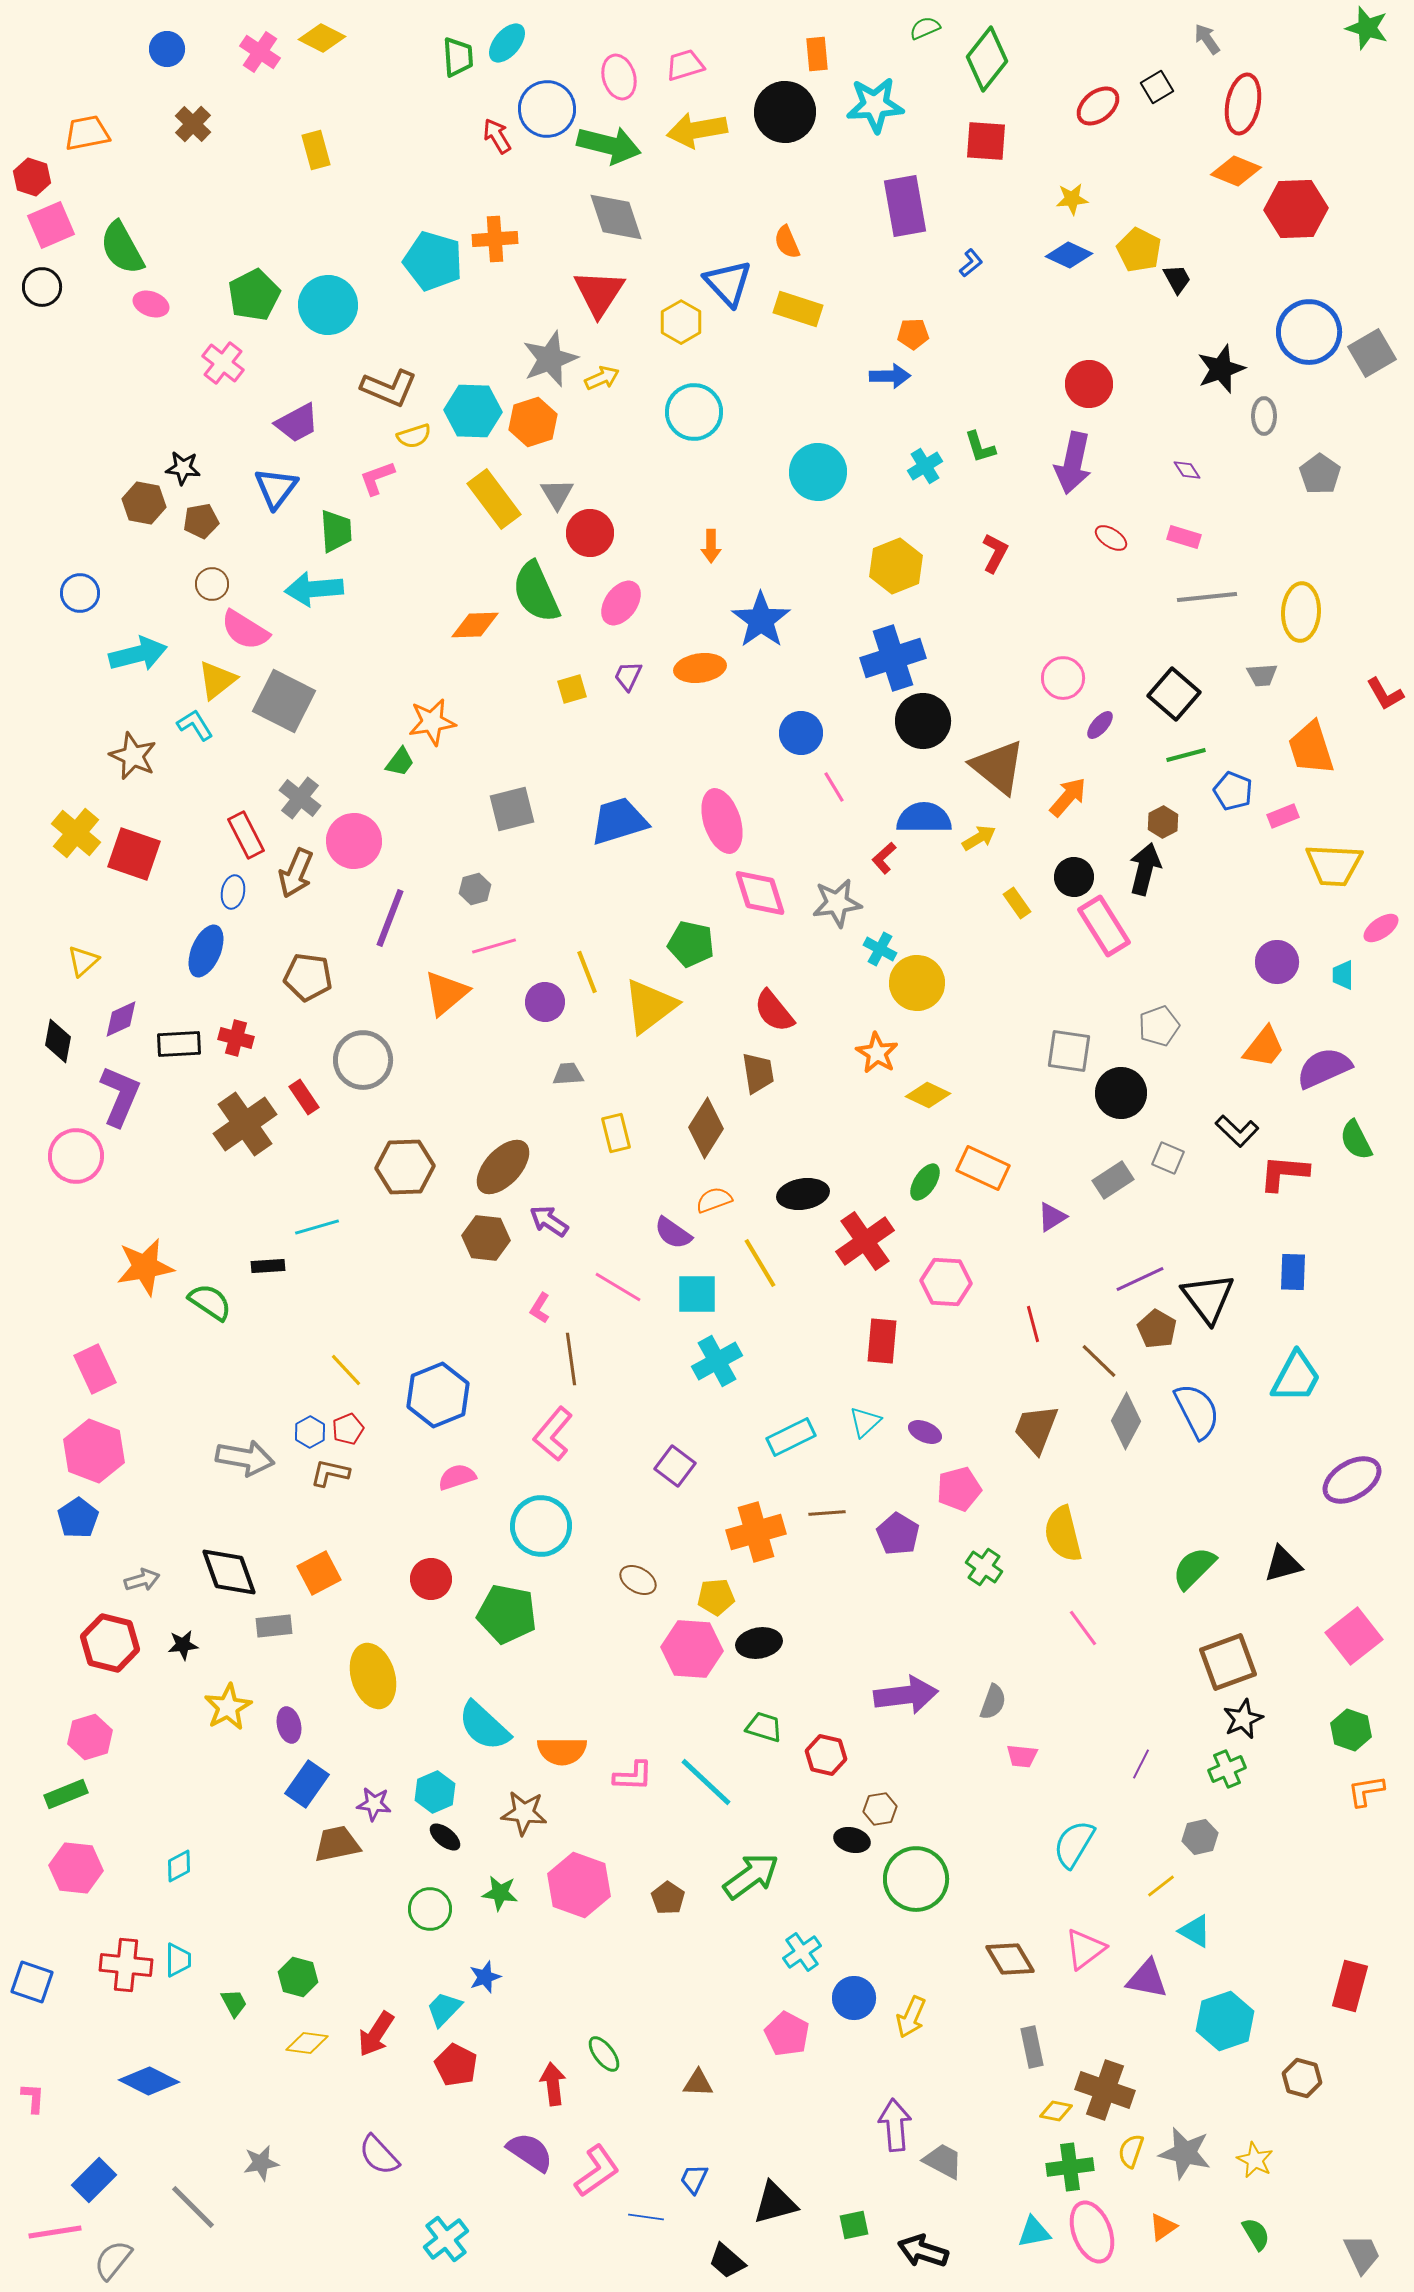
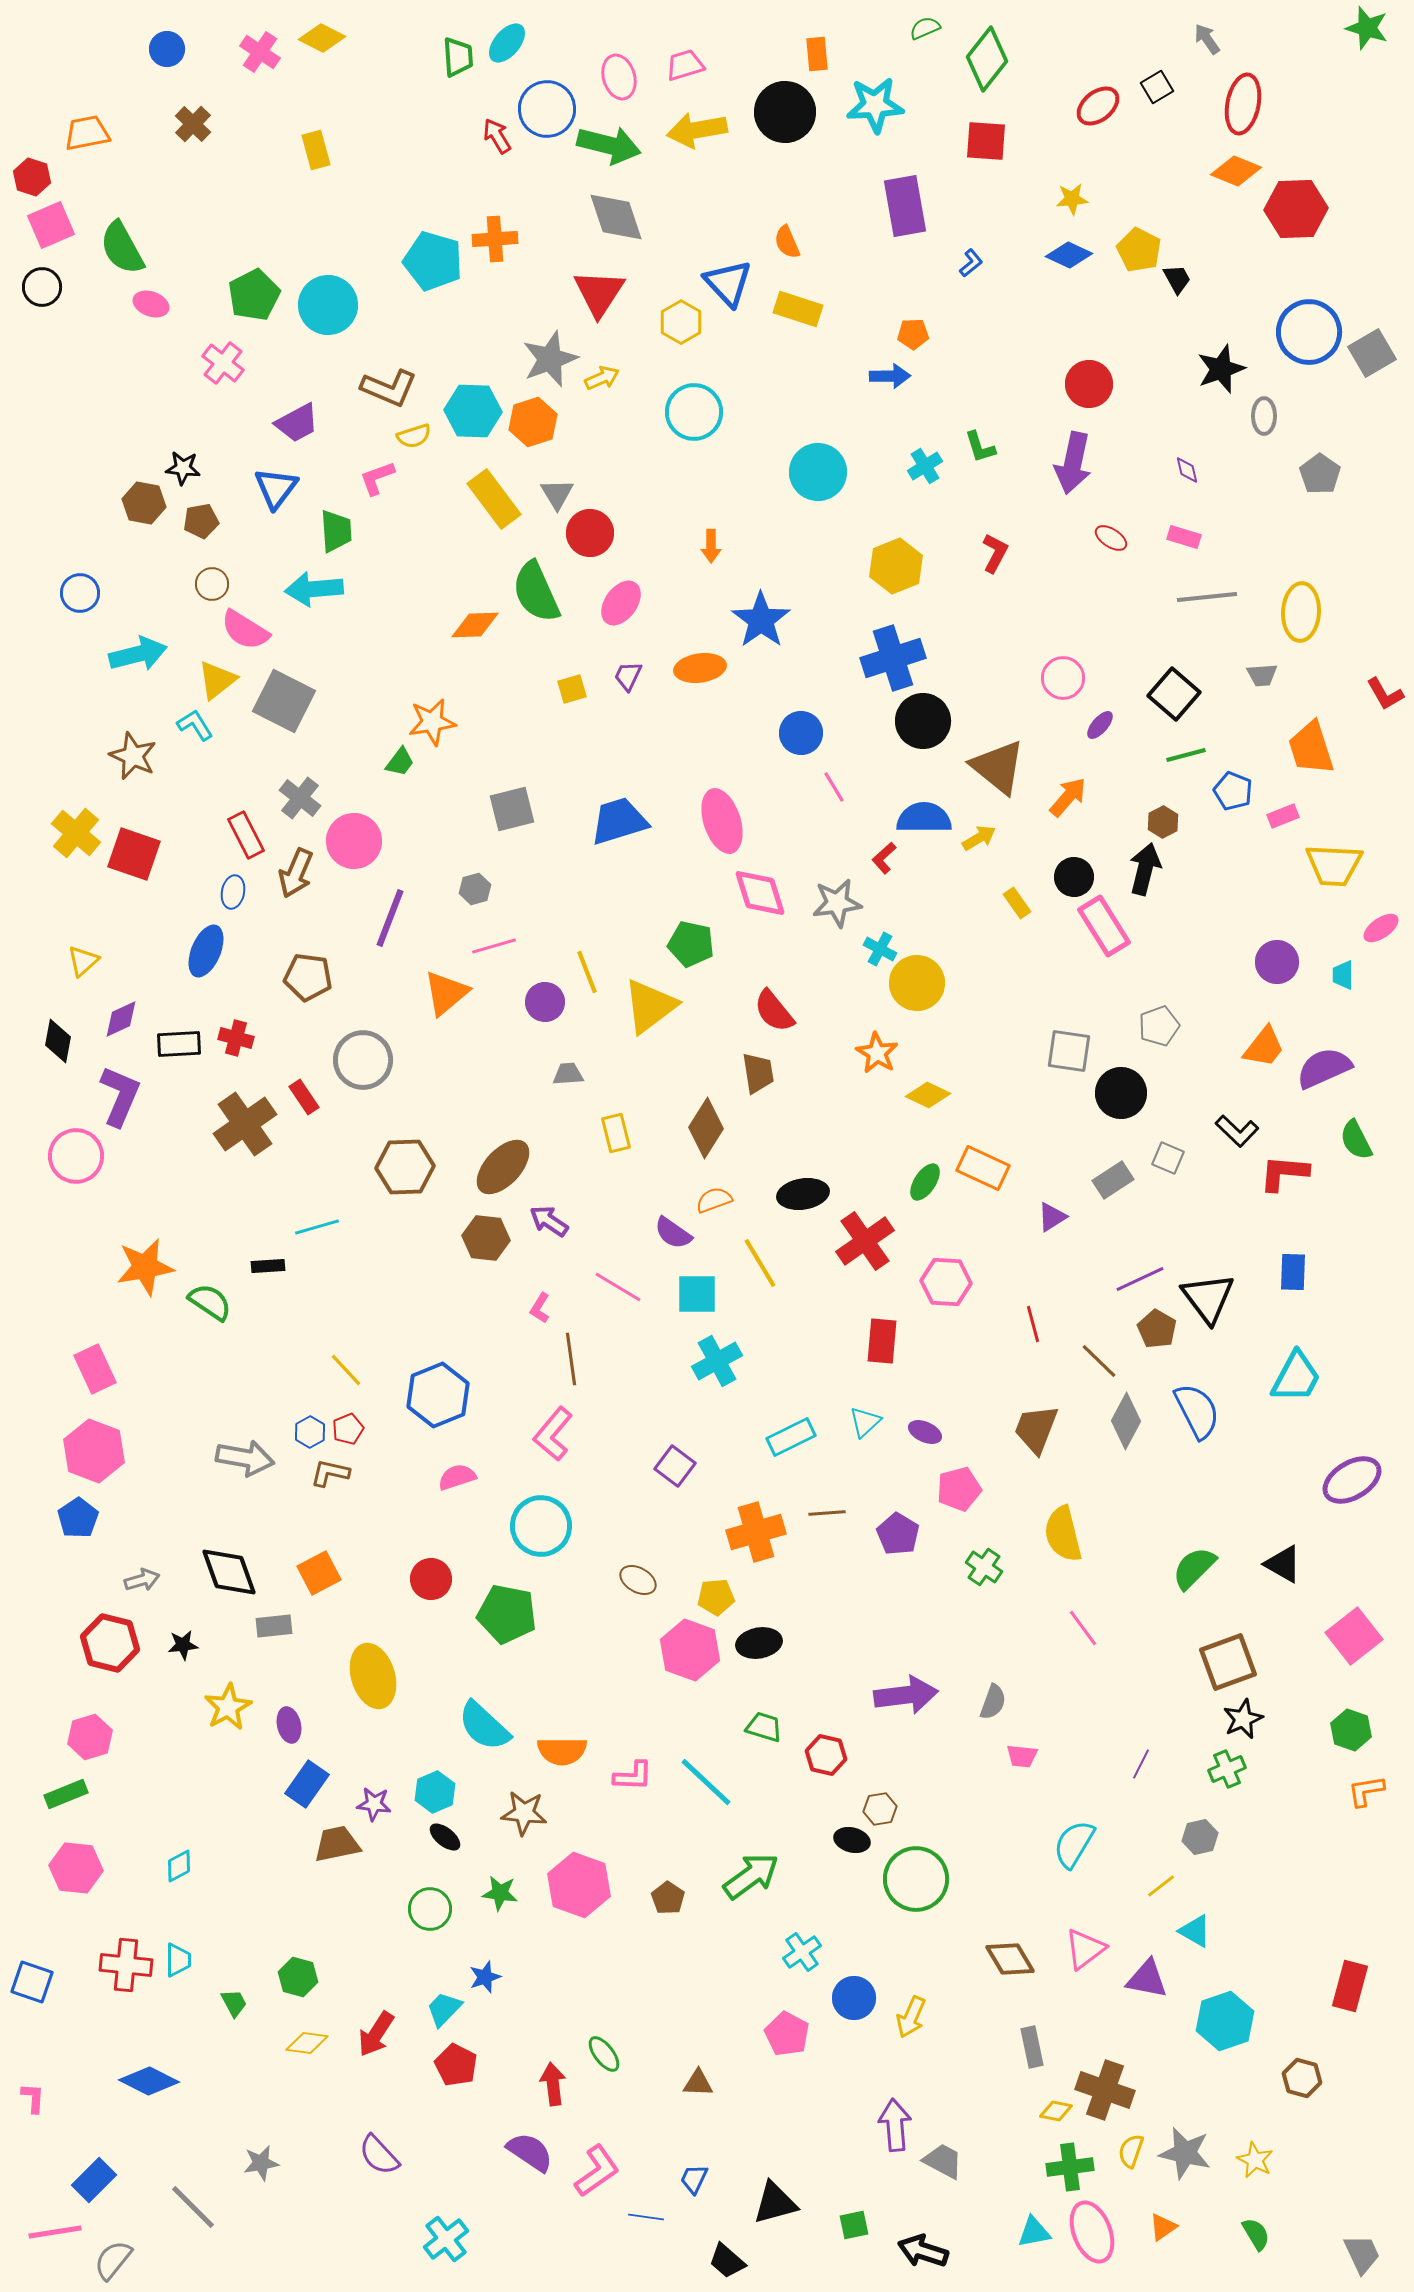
purple diamond at (1187, 470): rotated 20 degrees clockwise
black triangle at (1283, 1564): rotated 45 degrees clockwise
pink hexagon at (692, 1649): moved 2 px left, 1 px down; rotated 16 degrees clockwise
